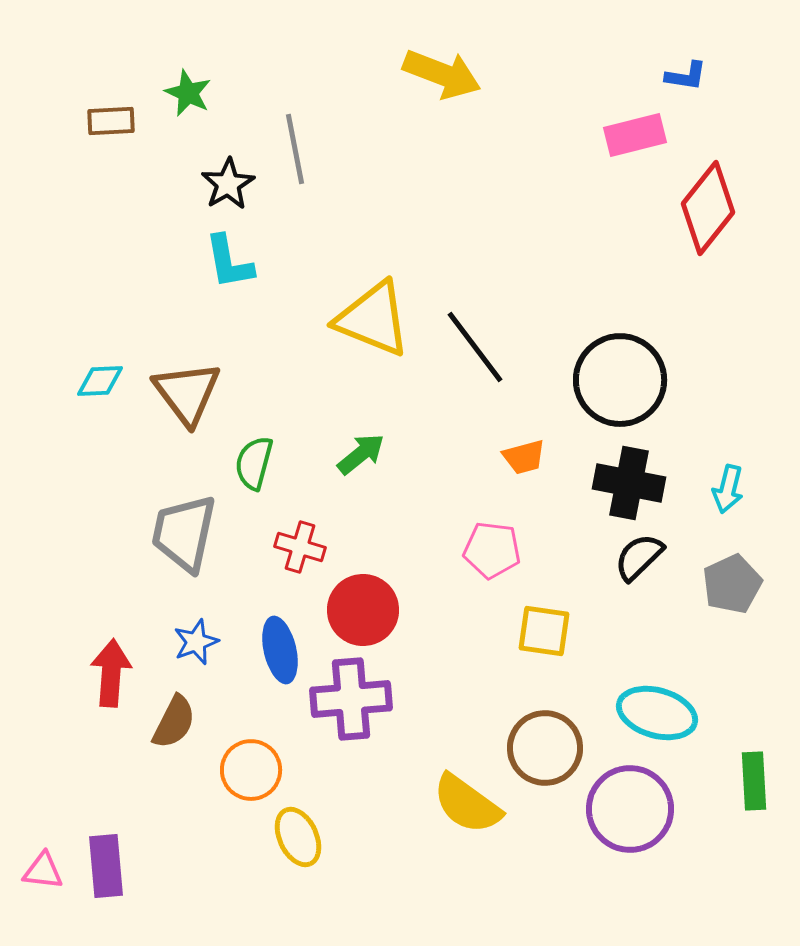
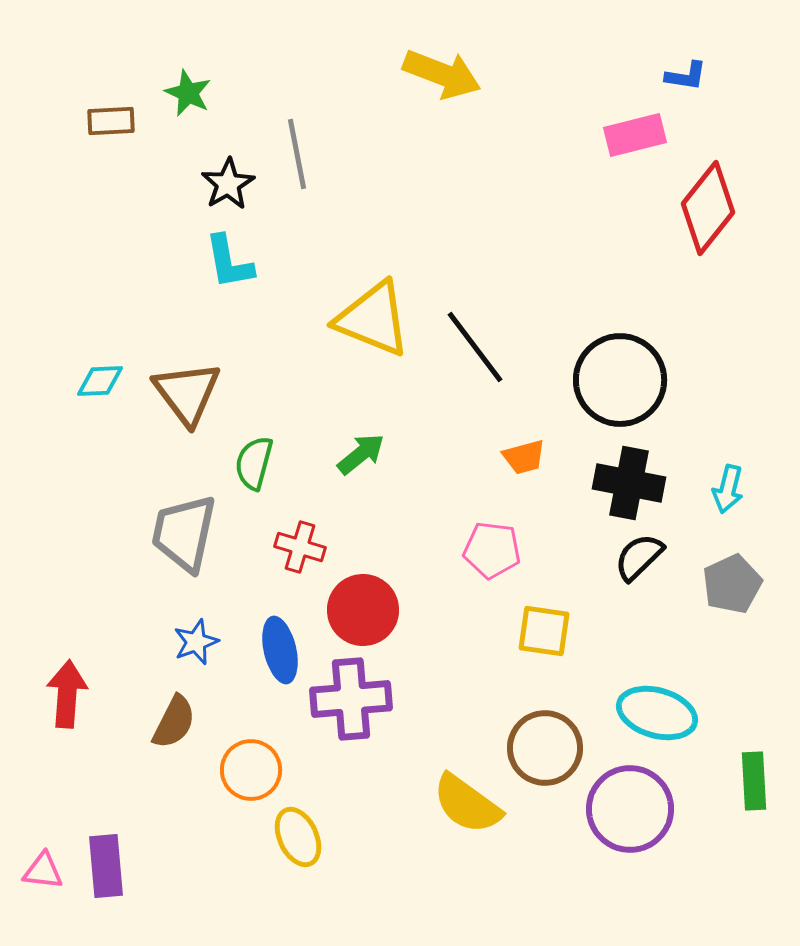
gray line: moved 2 px right, 5 px down
red arrow: moved 44 px left, 21 px down
